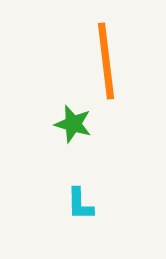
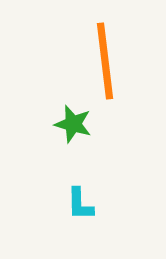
orange line: moved 1 px left
